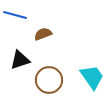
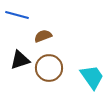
blue line: moved 2 px right
brown semicircle: moved 2 px down
brown circle: moved 12 px up
